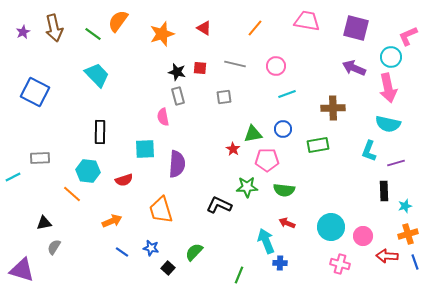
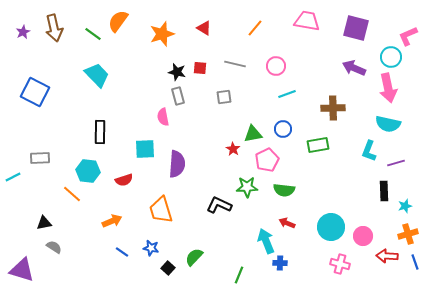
pink pentagon at (267, 160): rotated 25 degrees counterclockwise
gray semicircle at (54, 247): rotated 91 degrees clockwise
green semicircle at (194, 252): moved 5 px down
